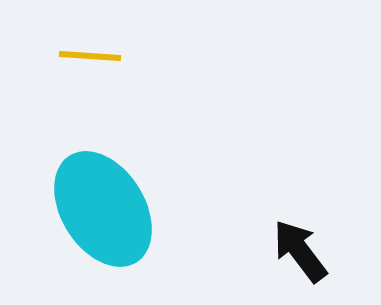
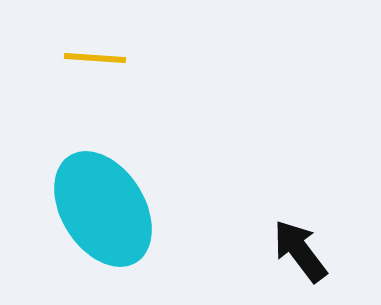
yellow line: moved 5 px right, 2 px down
